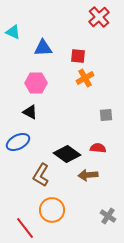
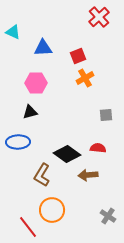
red square: rotated 28 degrees counterclockwise
black triangle: rotated 42 degrees counterclockwise
blue ellipse: rotated 25 degrees clockwise
brown L-shape: moved 1 px right
red line: moved 3 px right, 1 px up
